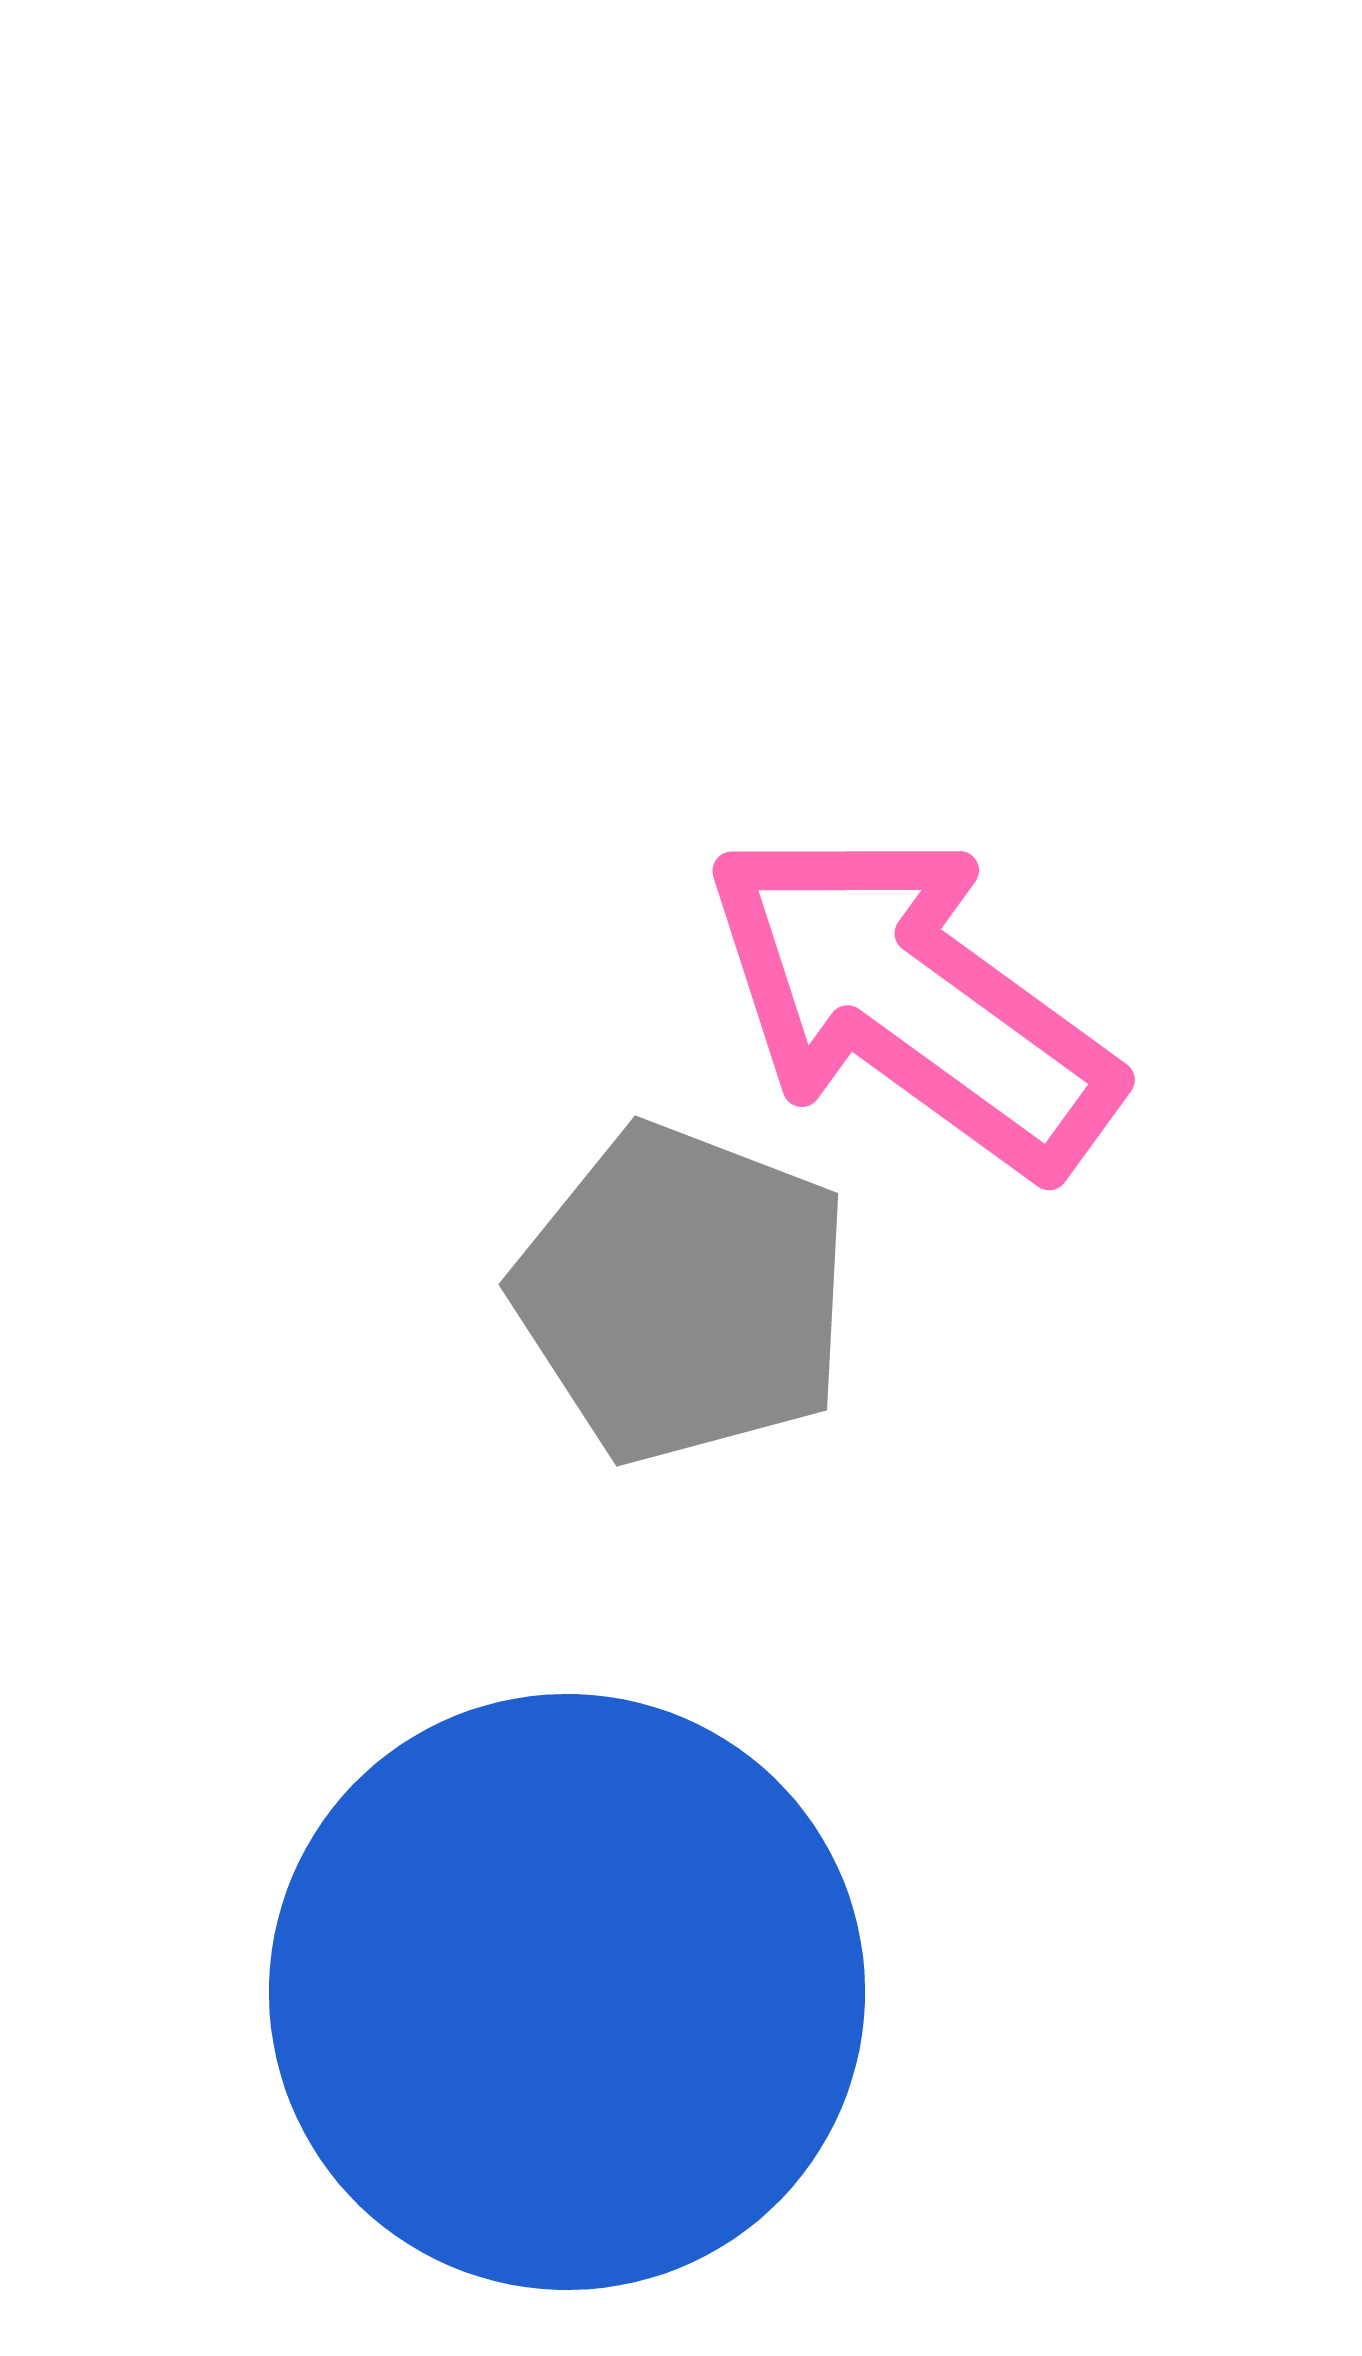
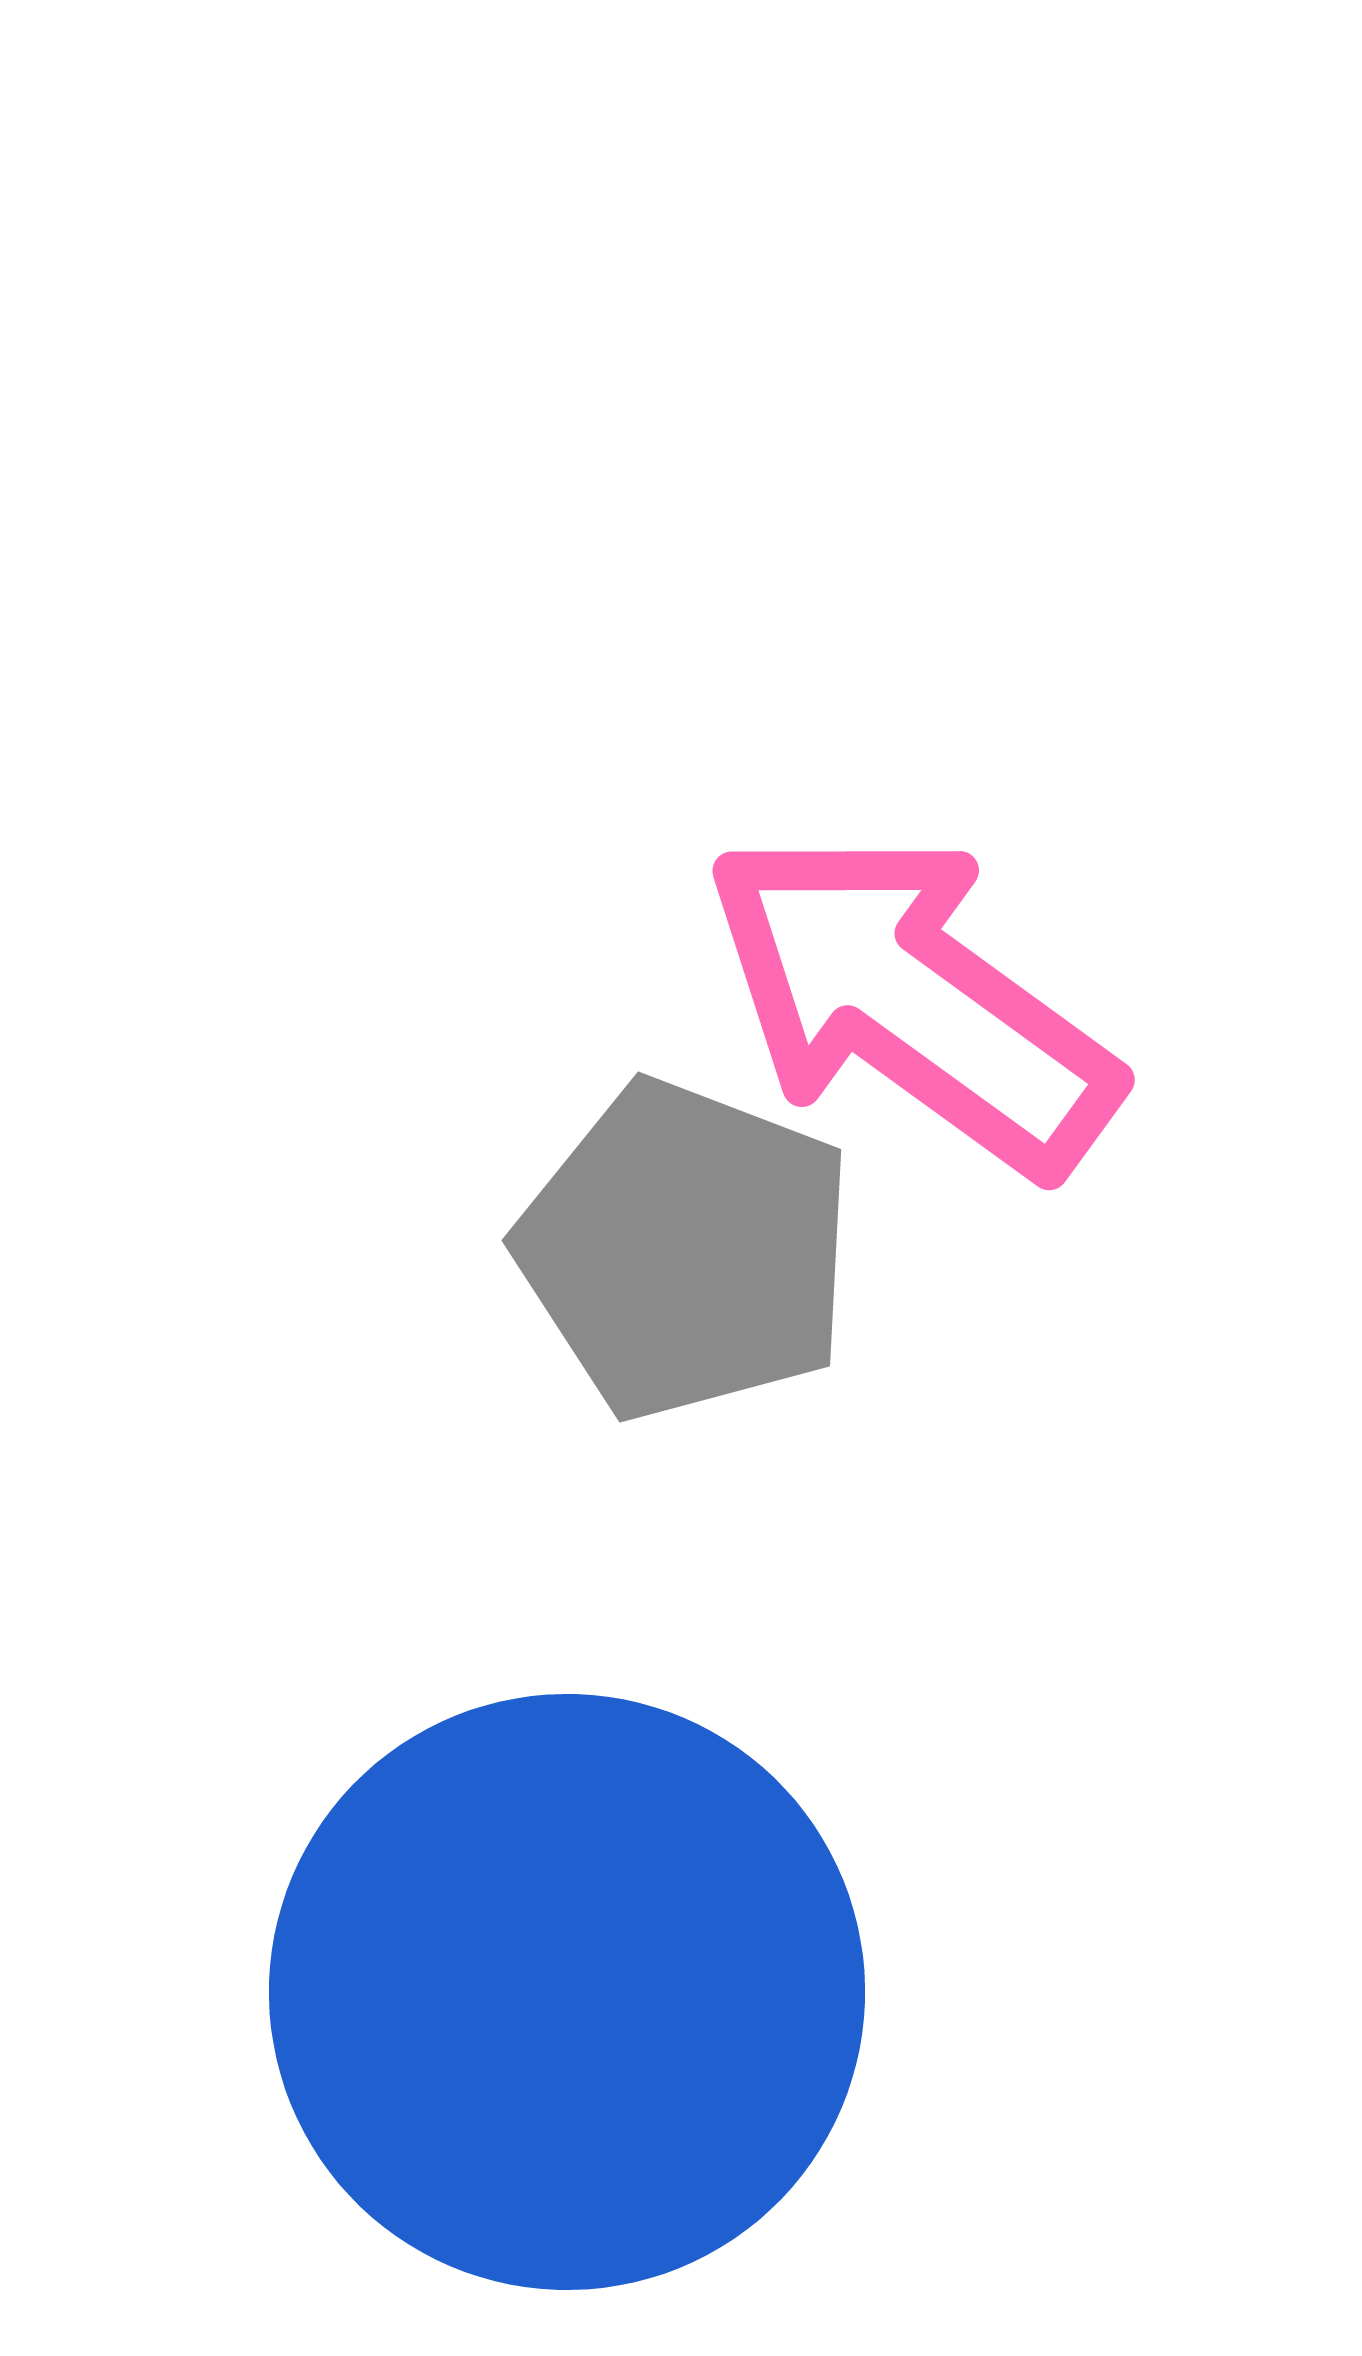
gray pentagon: moved 3 px right, 44 px up
